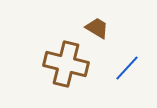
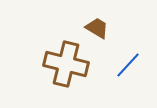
blue line: moved 1 px right, 3 px up
